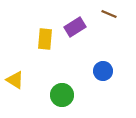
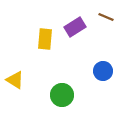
brown line: moved 3 px left, 3 px down
